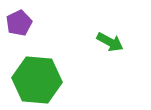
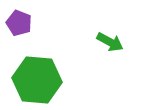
purple pentagon: rotated 25 degrees counterclockwise
